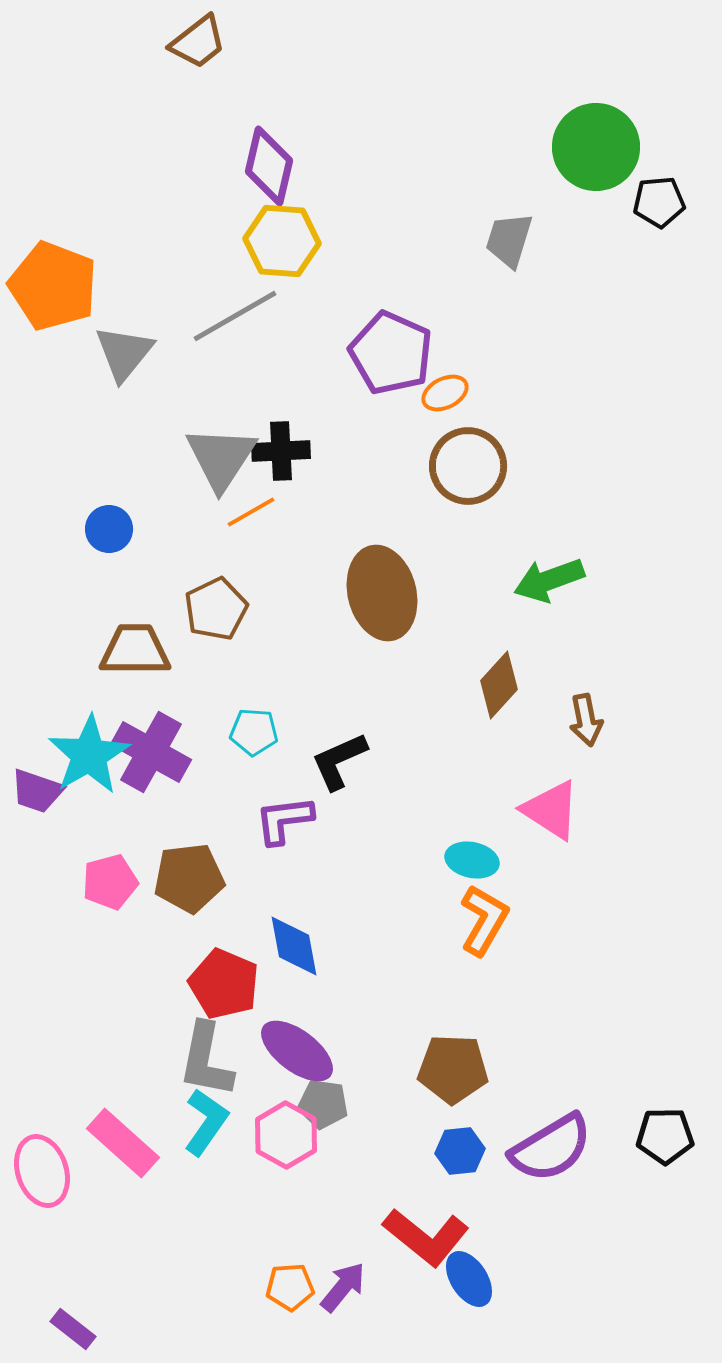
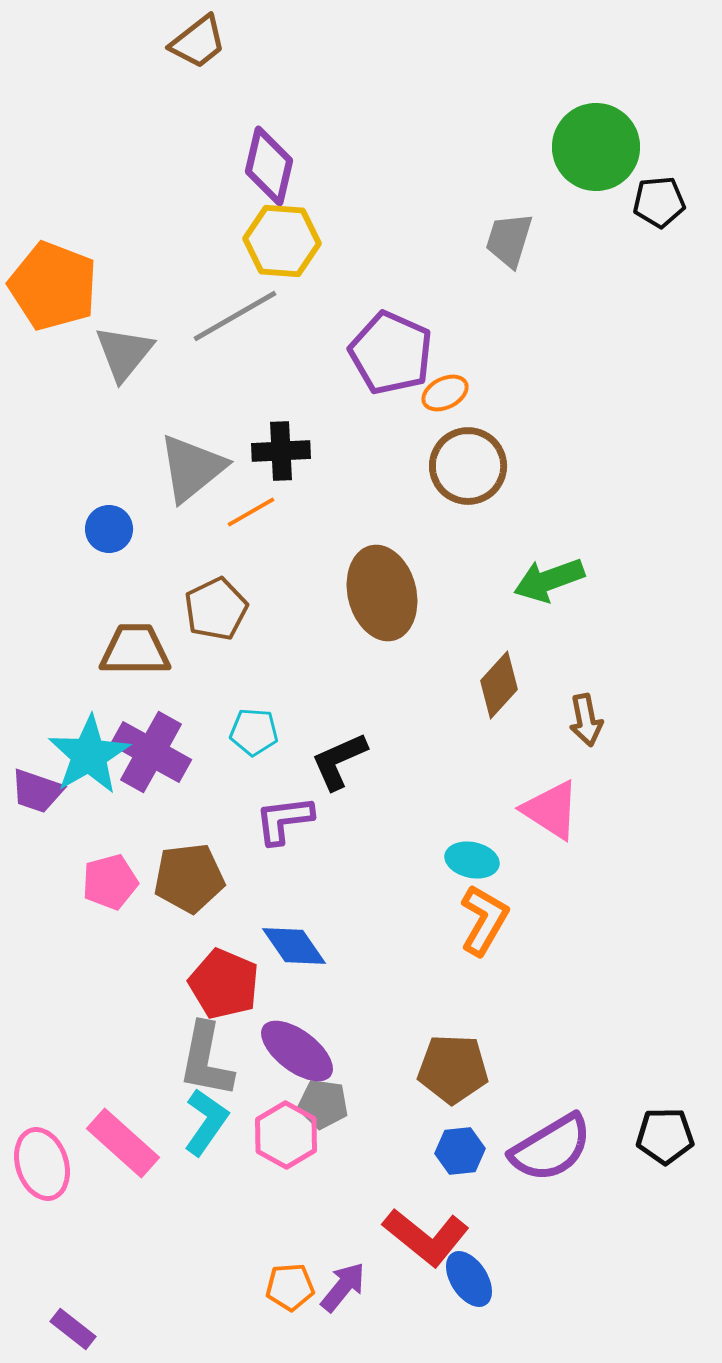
gray triangle at (221, 458): moved 29 px left, 10 px down; rotated 18 degrees clockwise
blue diamond at (294, 946): rotated 24 degrees counterclockwise
pink ellipse at (42, 1171): moved 7 px up
